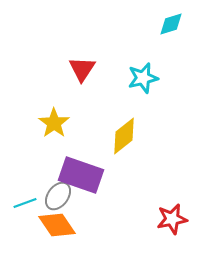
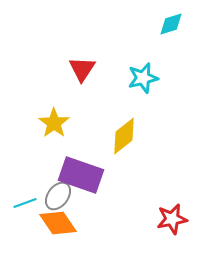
orange diamond: moved 1 px right, 2 px up
